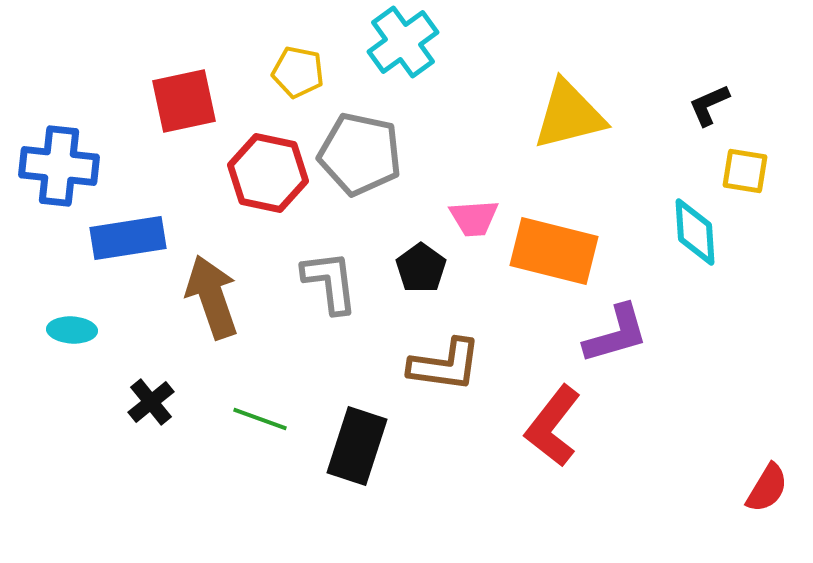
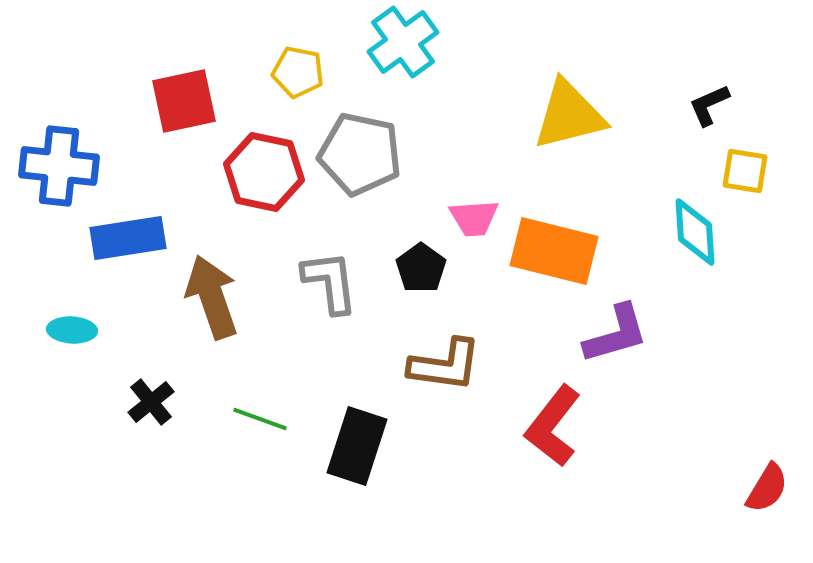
red hexagon: moved 4 px left, 1 px up
